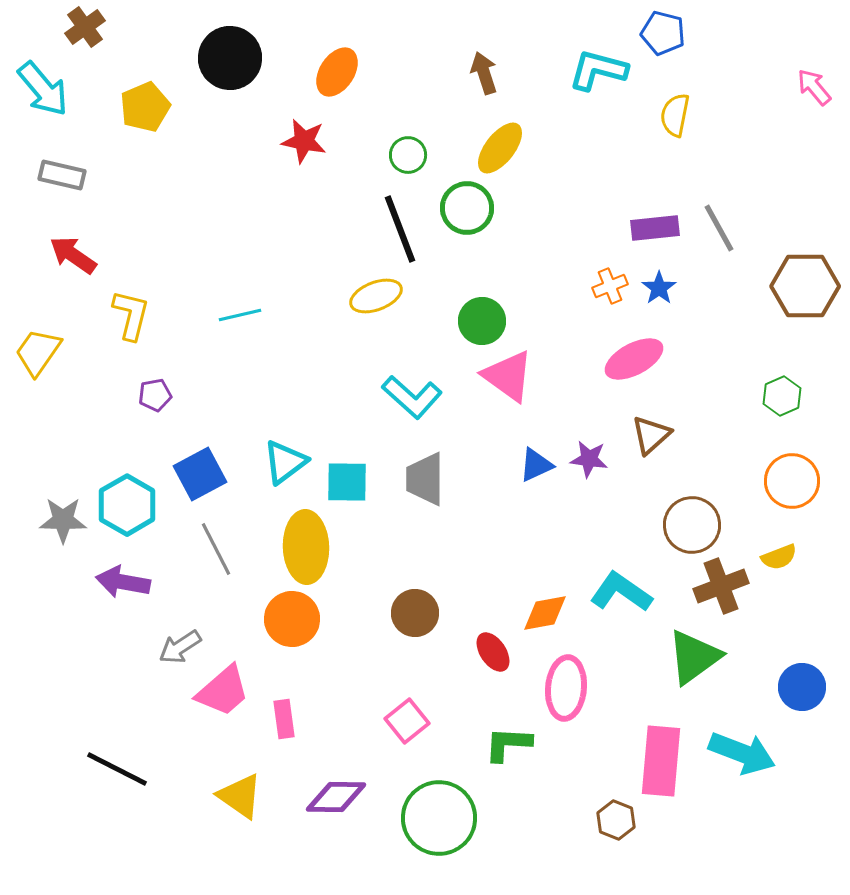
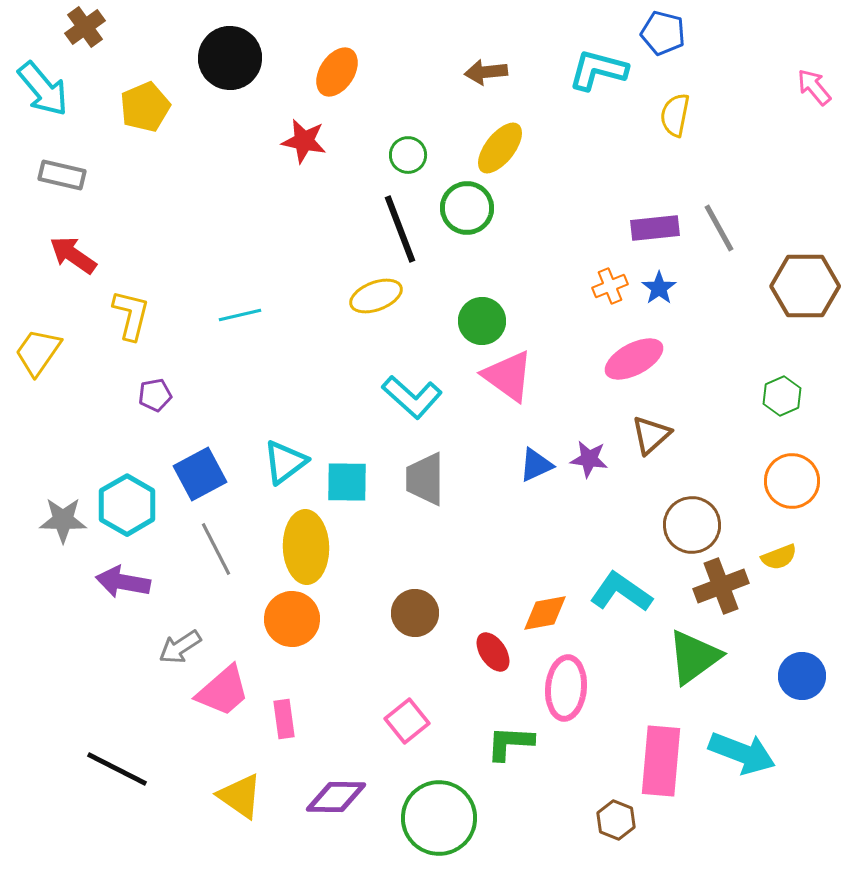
brown arrow at (484, 73): moved 2 px right, 1 px up; rotated 78 degrees counterclockwise
blue circle at (802, 687): moved 11 px up
green L-shape at (508, 744): moved 2 px right, 1 px up
